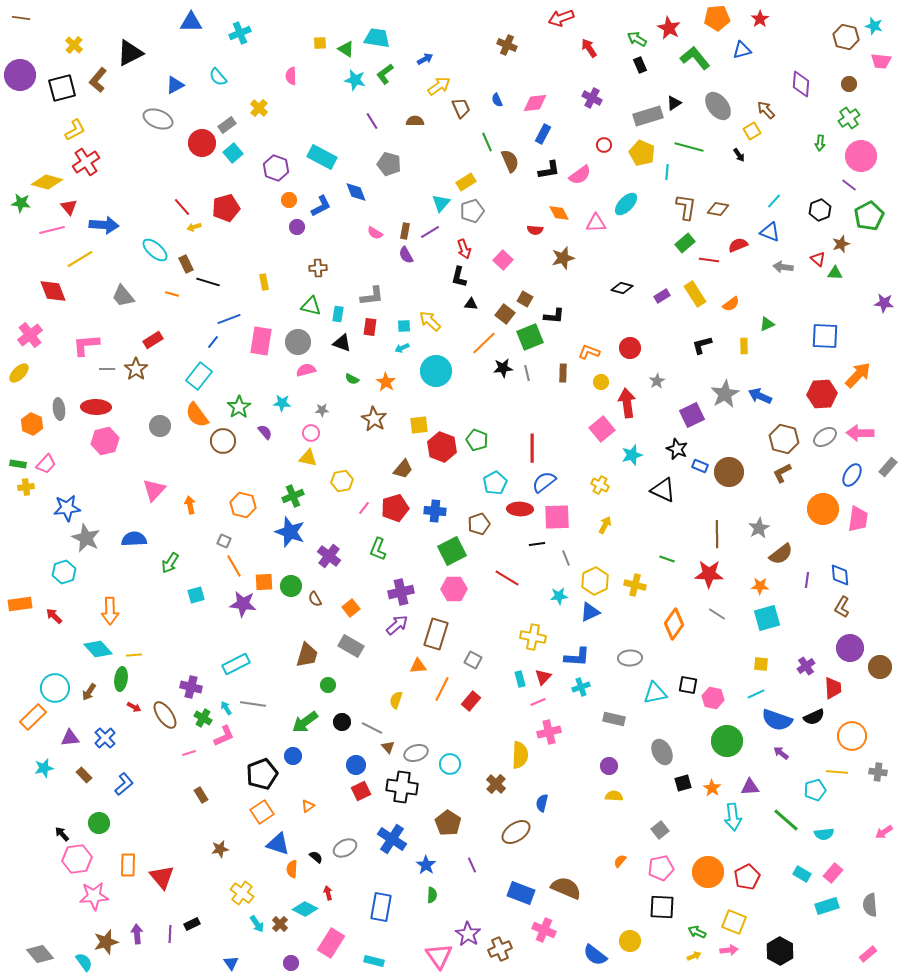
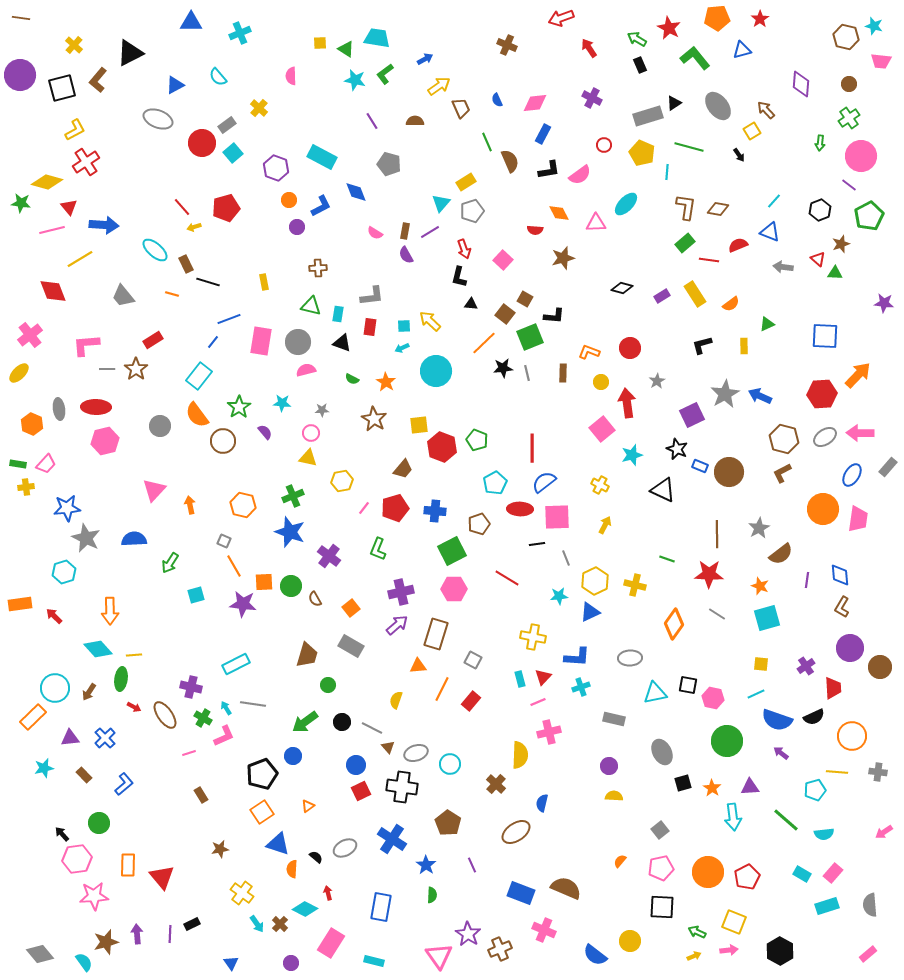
orange star at (760, 586): rotated 18 degrees clockwise
